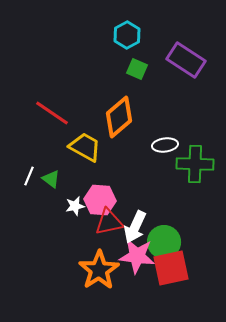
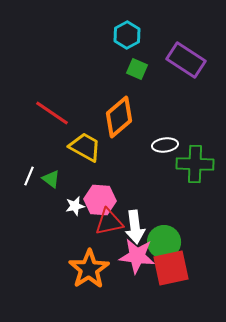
white arrow: rotated 32 degrees counterclockwise
orange star: moved 10 px left, 1 px up
